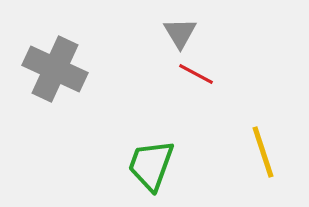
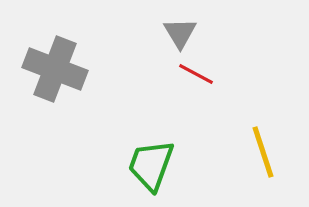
gray cross: rotated 4 degrees counterclockwise
